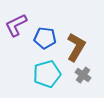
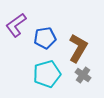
purple L-shape: rotated 10 degrees counterclockwise
blue pentagon: rotated 15 degrees counterclockwise
brown L-shape: moved 2 px right, 1 px down
